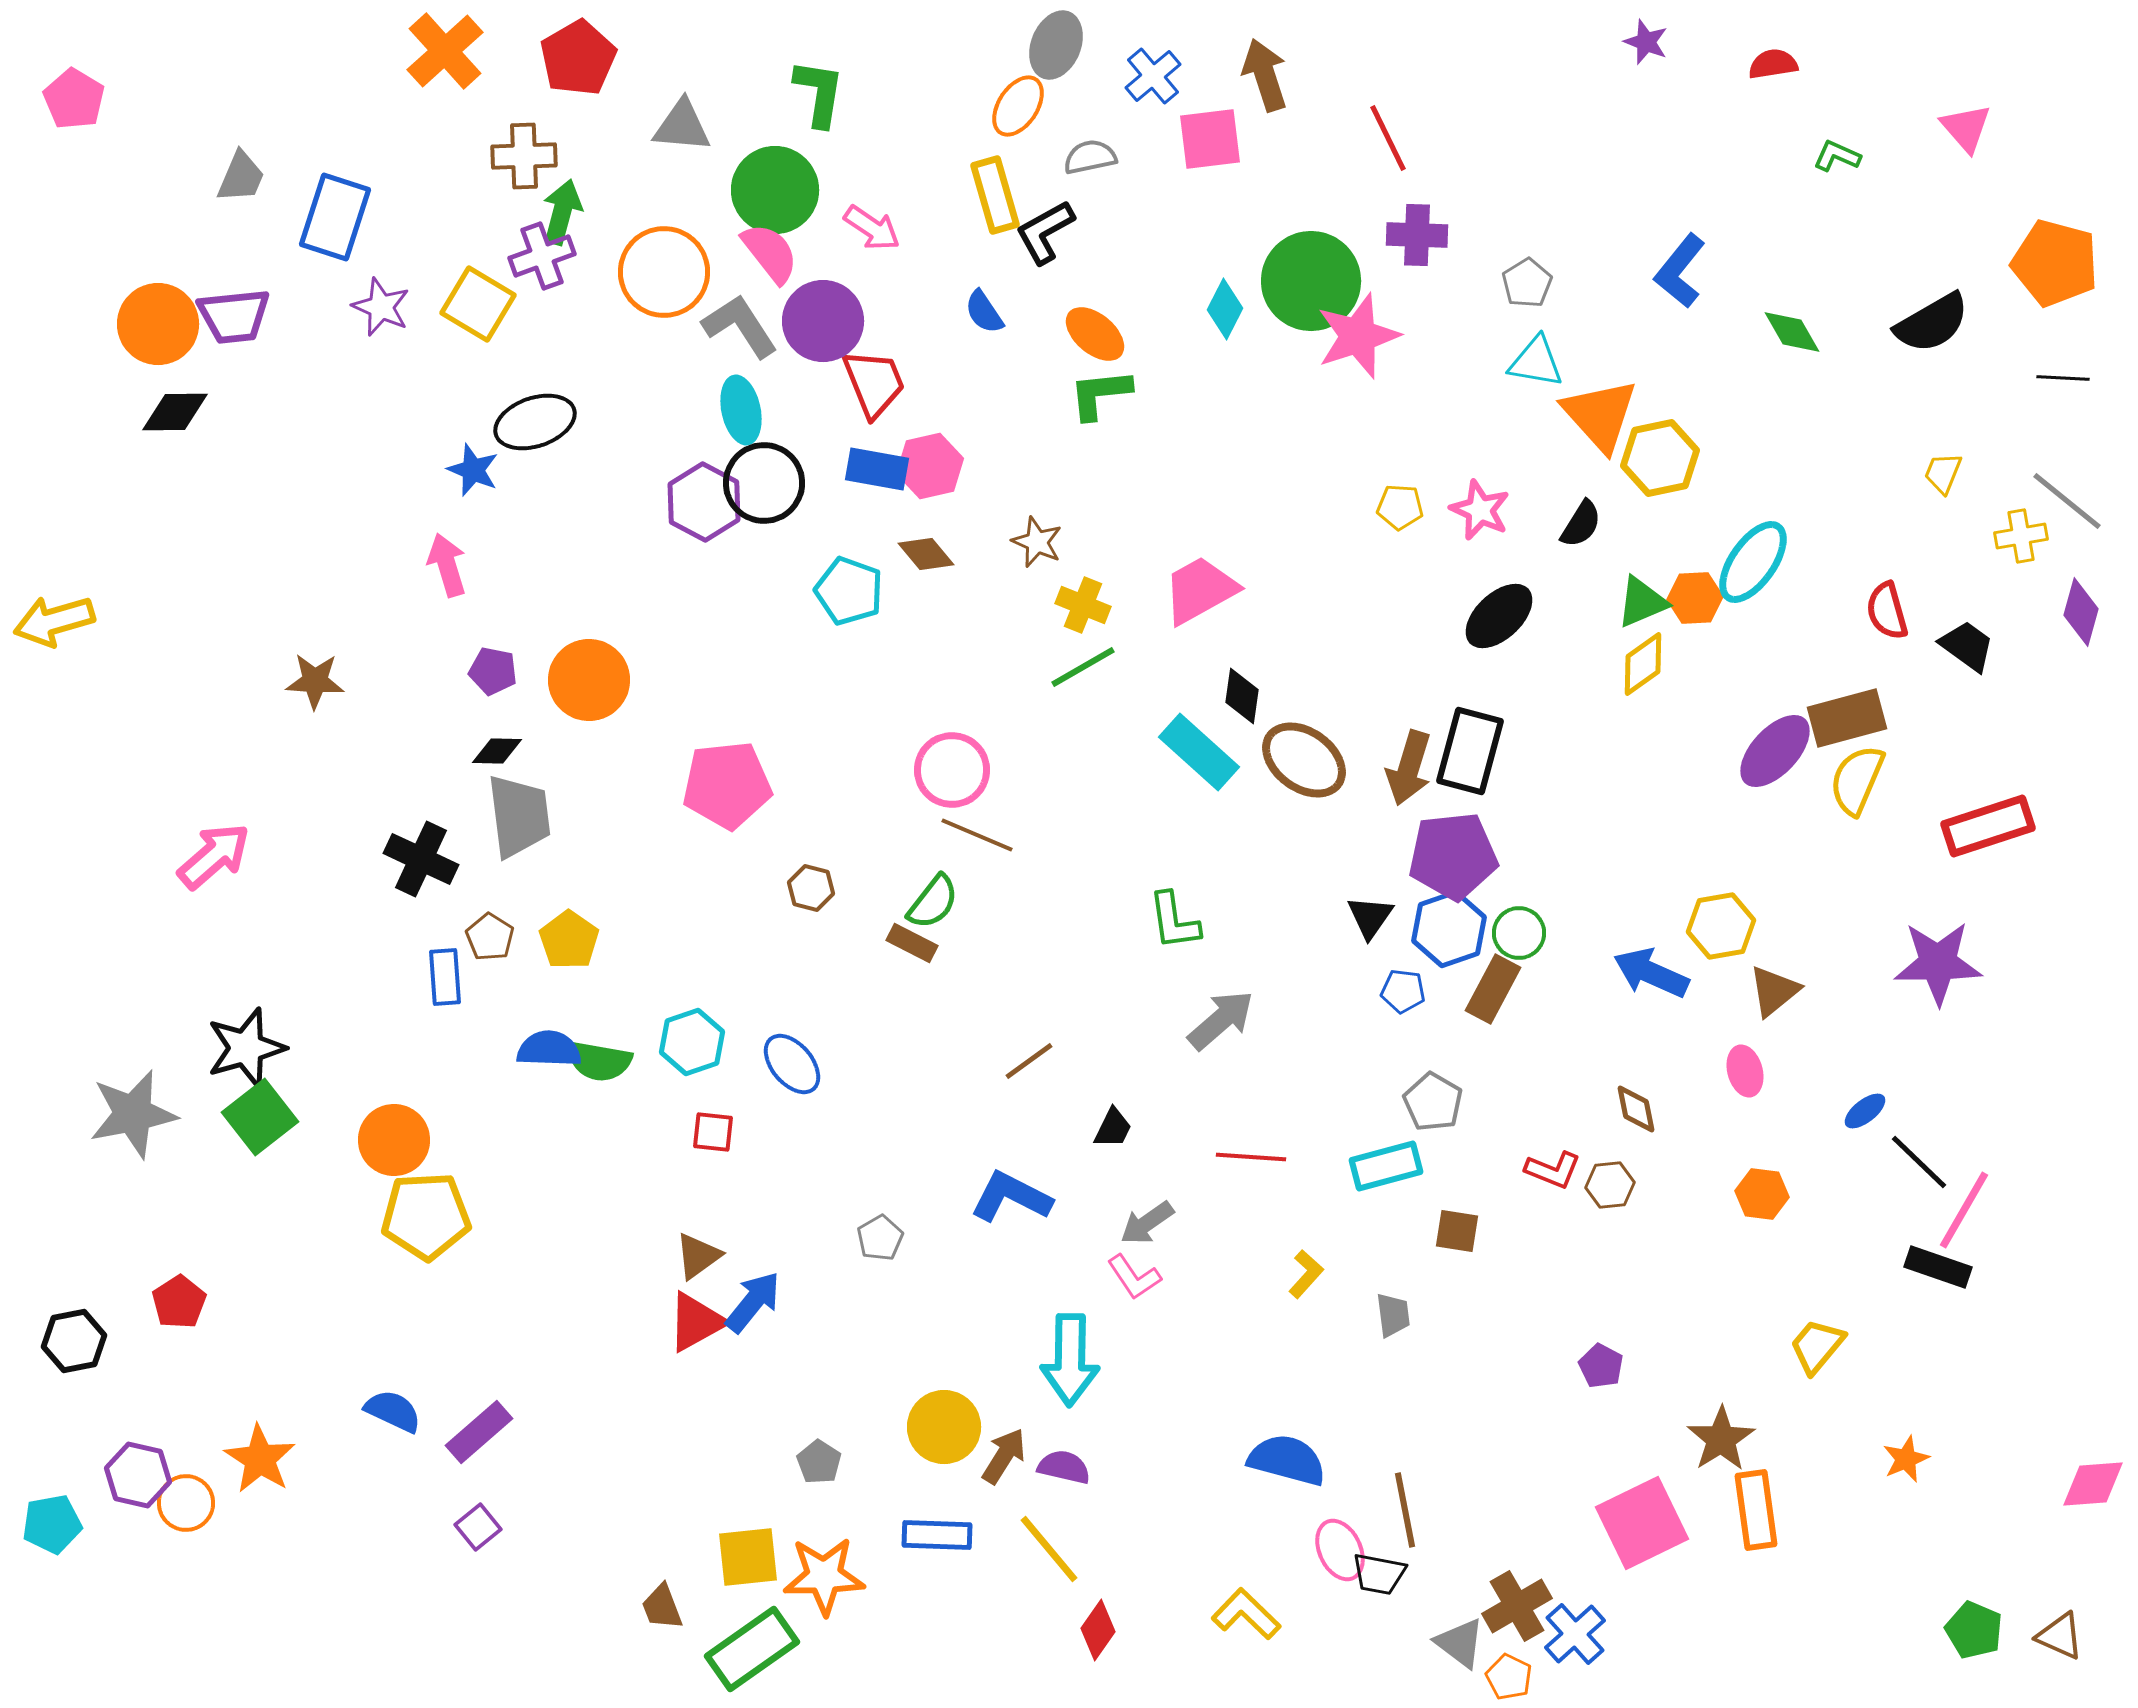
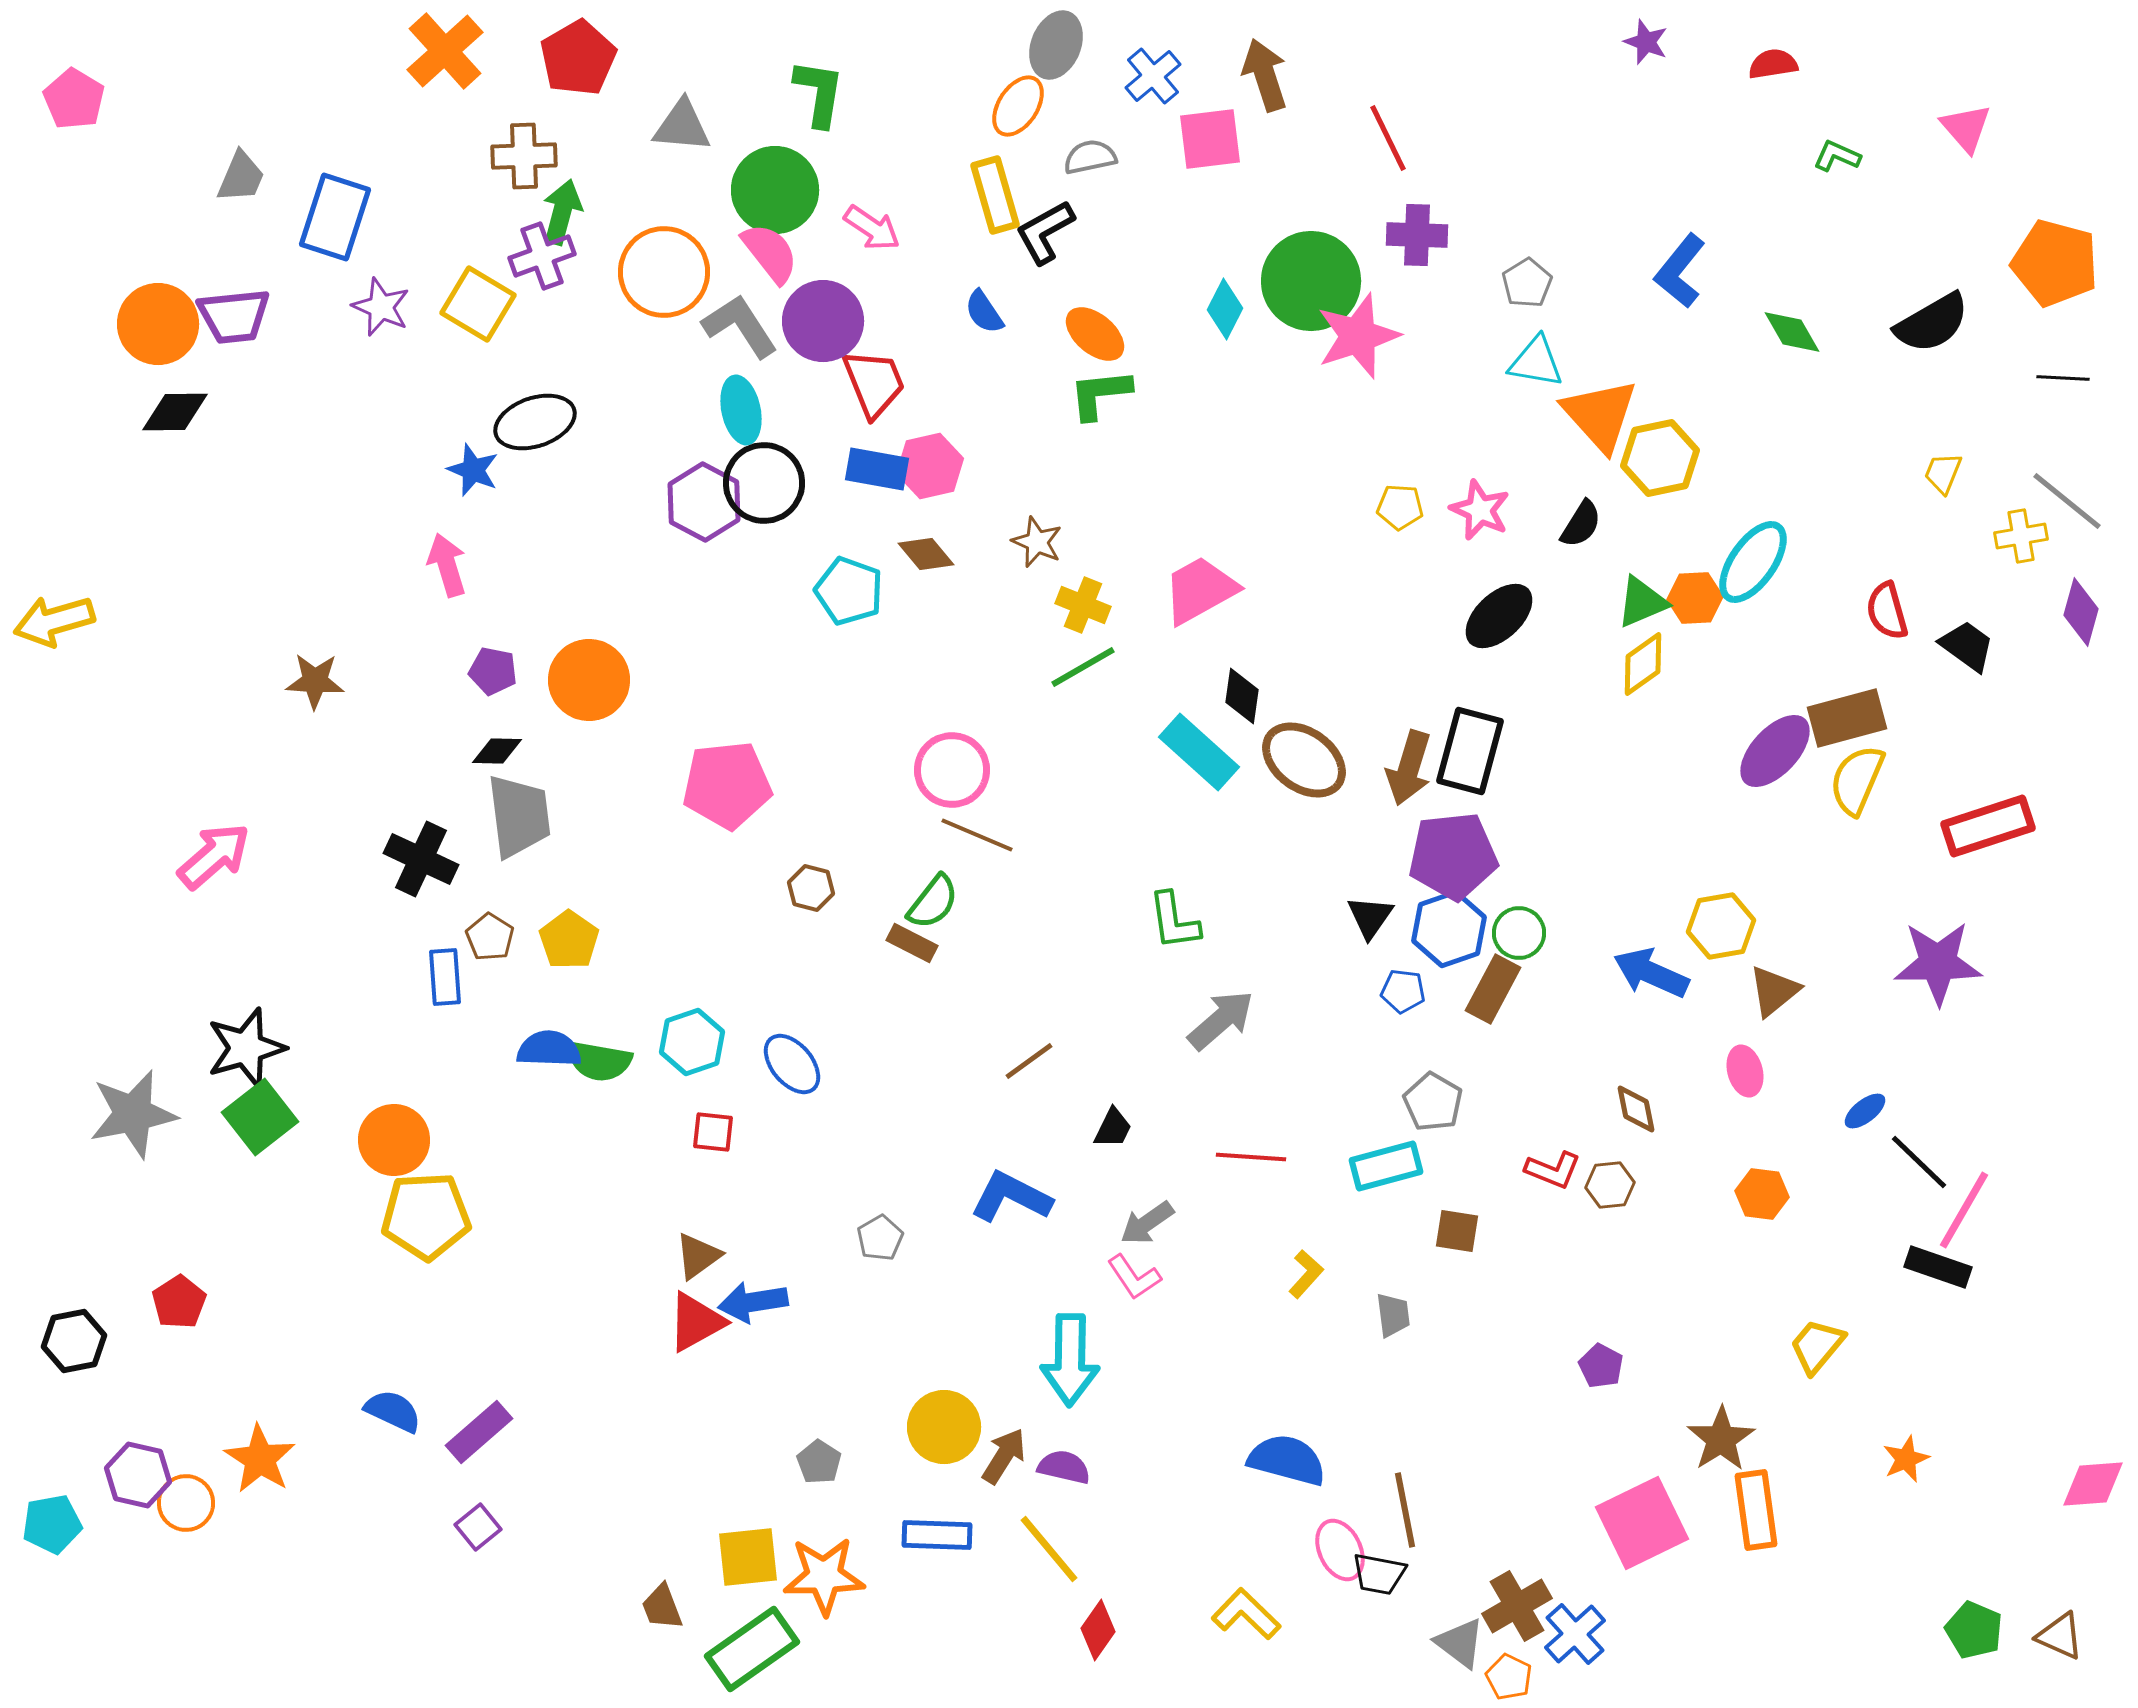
blue arrow at (753, 1302): rotated 138 degrees counterclockwise
